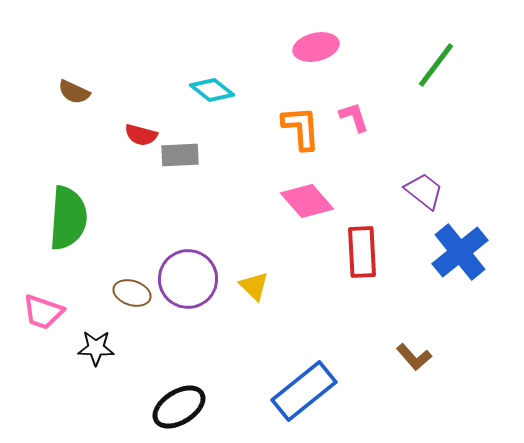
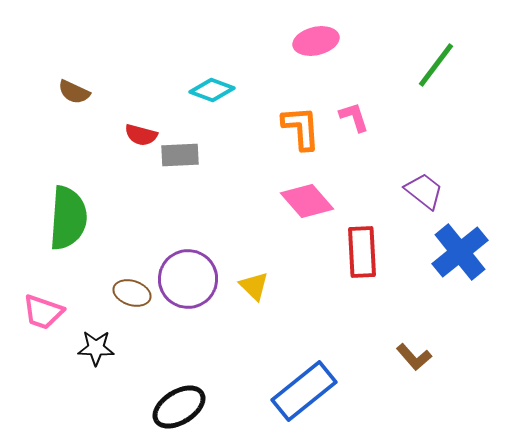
pink ellipse: moved 6 px up
cyan diamond: rotated 18 degrees counterclockwise
